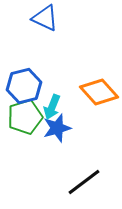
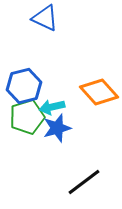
cyan arrow: rotated 55 degrees clockwise
green pentagon: moved 2 px right
